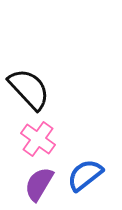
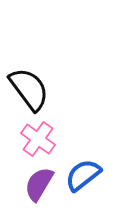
black semicircle: rotated 6 degrees clockwise
blue semicircle: moved 2 px left
